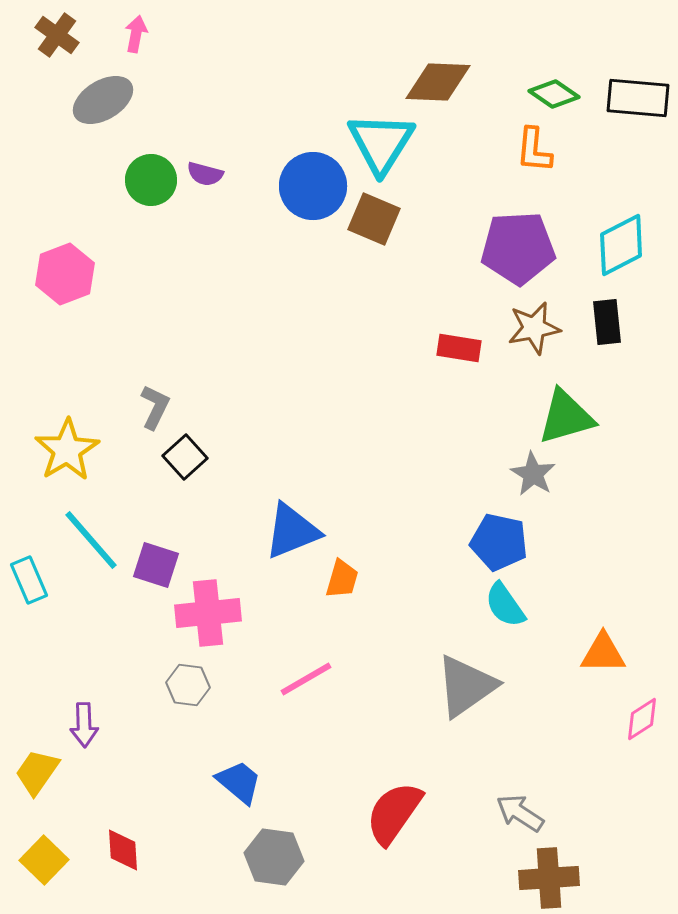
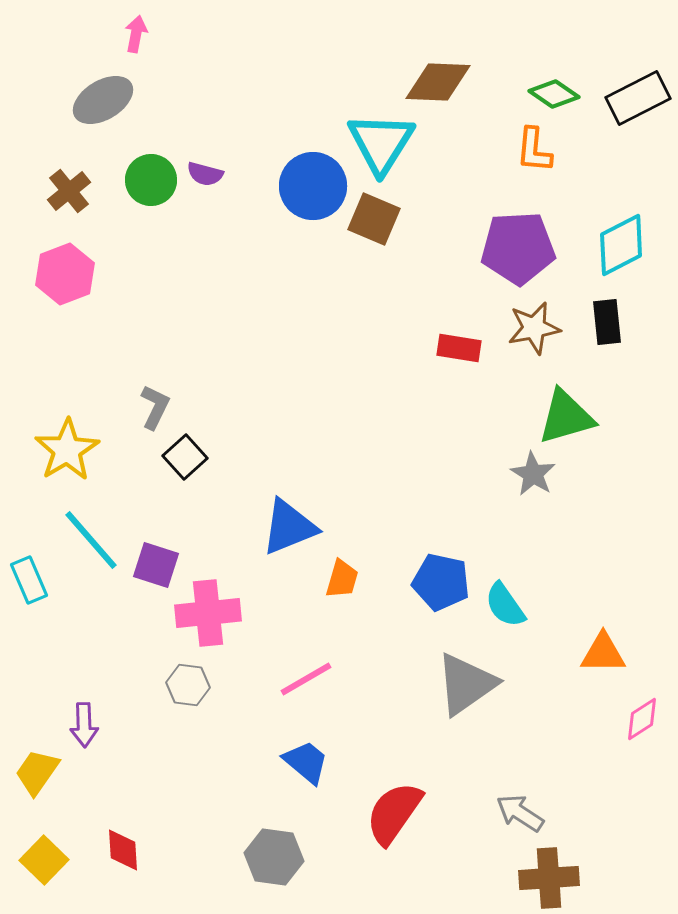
brown cross at (57, 35): moved 12 px right, 156 px down; rotated 15 degrees clockwise
black rectangle at (638, 98): rotated 32 degrees counterclockwise
blue triangle at (292, 531): moved 3 px left, 4 px up
blue pentagon at (499, 542): moved 58 px left, 40 px down
gray triangle at (466, 686): moved 2 px up
blue trapezoid at (239, 782): moved 67 px right, 20 px up
